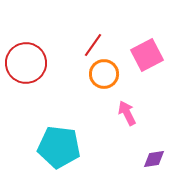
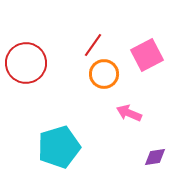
pink arrow: moved 2 px right; rotated 40 degrees counterclockwise
cyan pentagon: rotated 24 degrees counterclockwise
purple diamond: moved 1 px right, 2 px up
